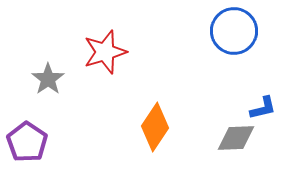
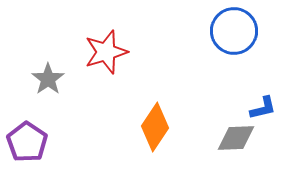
red star: moved 1 px right
